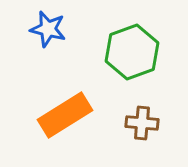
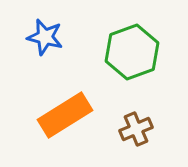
blue star: moved 3 px left, 8 px down
brown cross: moved 6 px left, 6 px down; rotated 28 degrees counterclockwise
